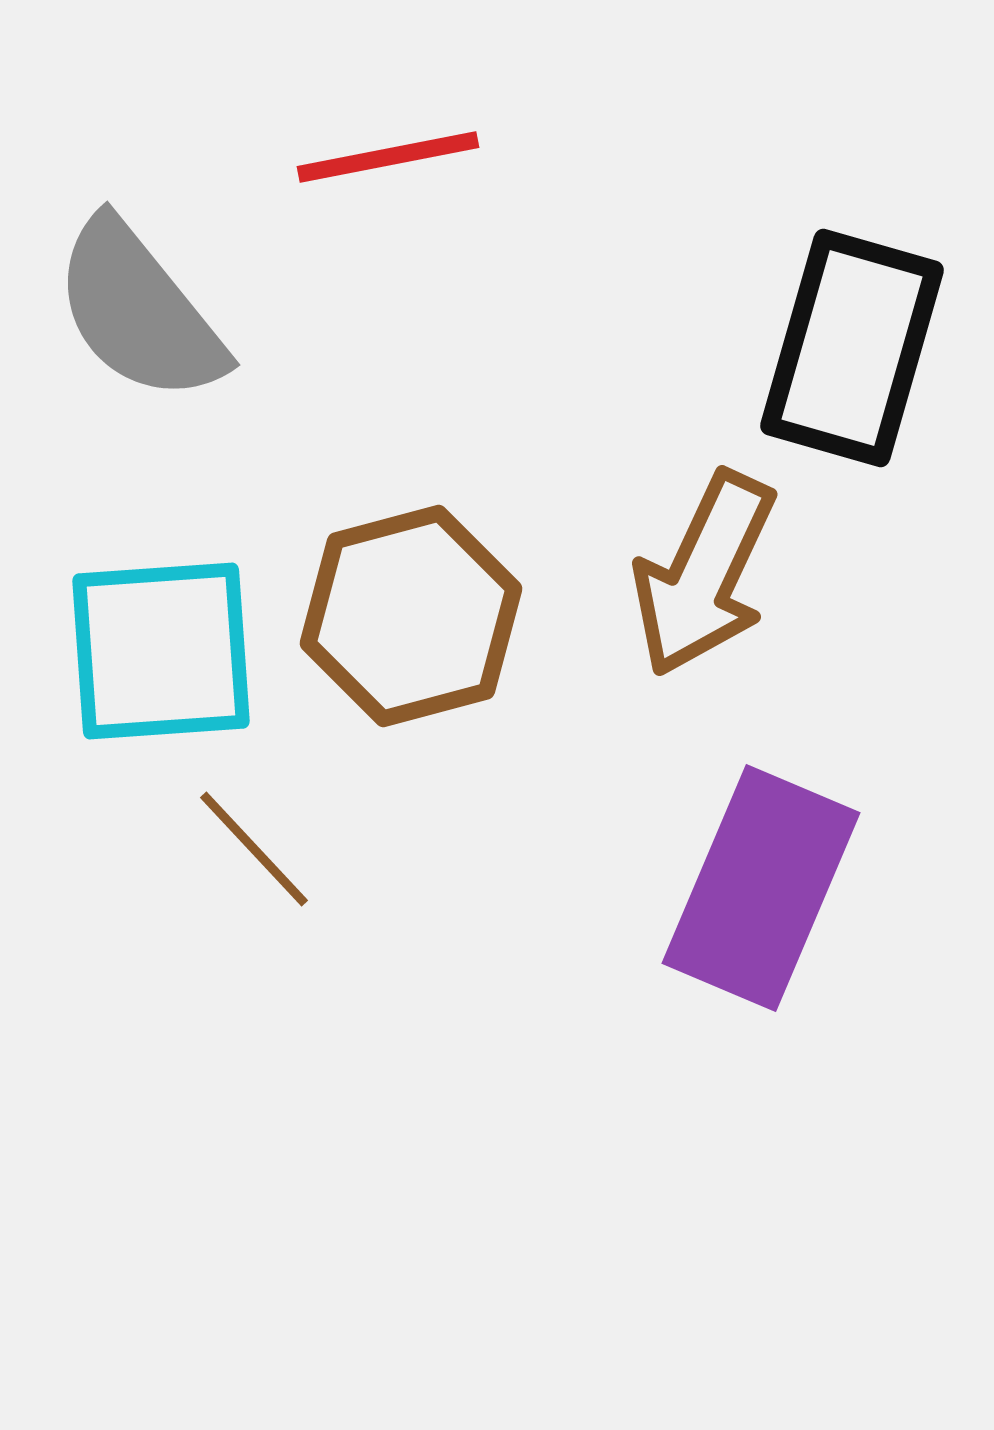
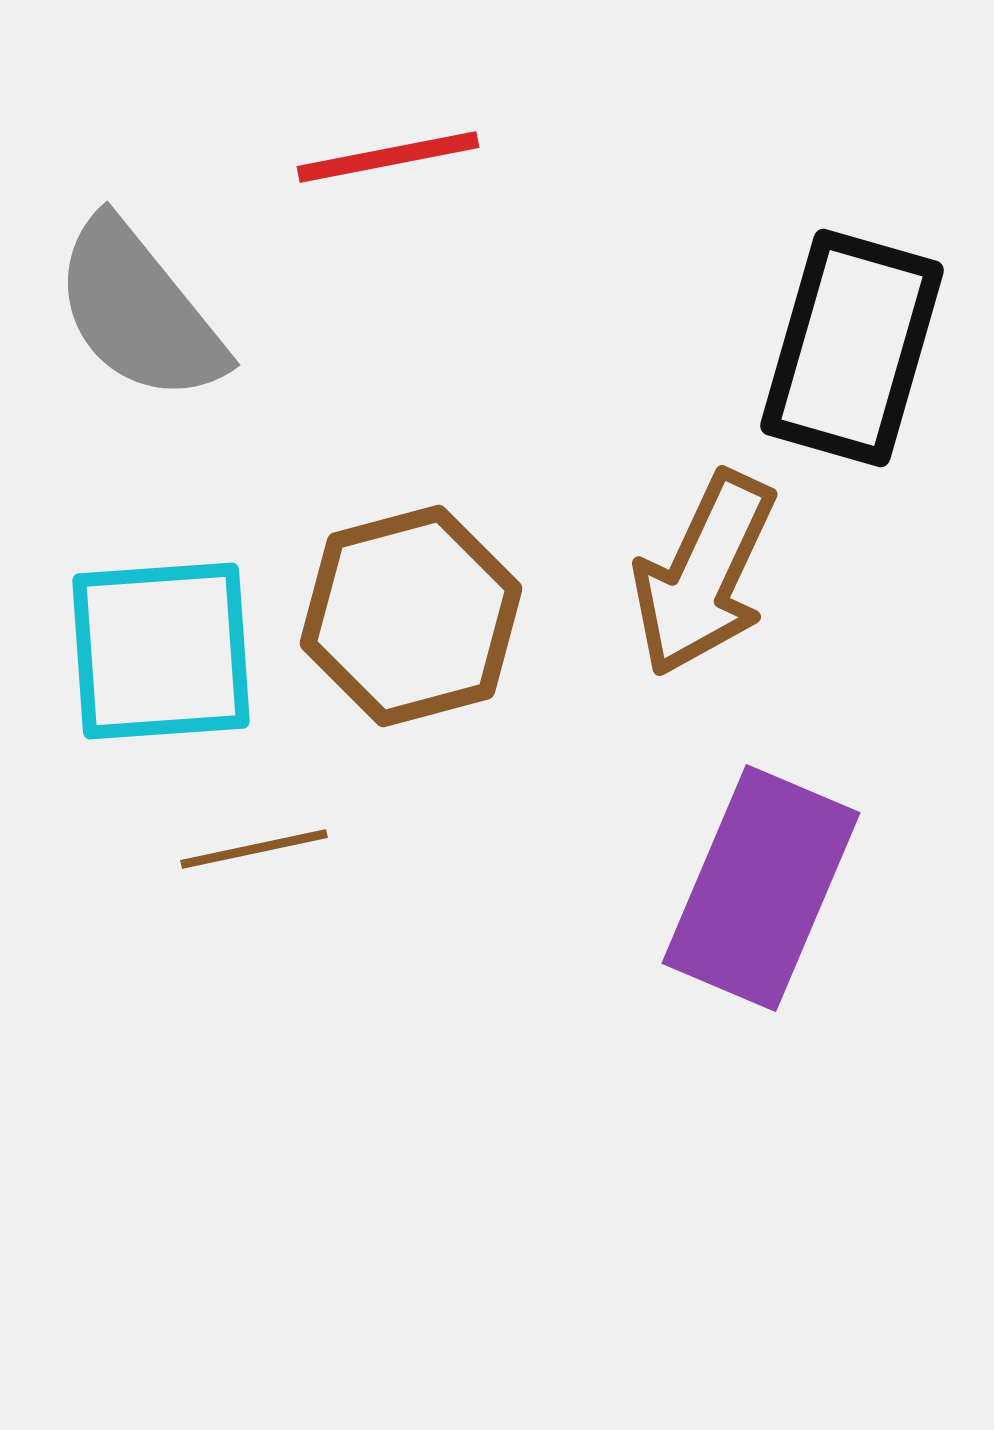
brown line: rotated 59 degrees counterclockwise
